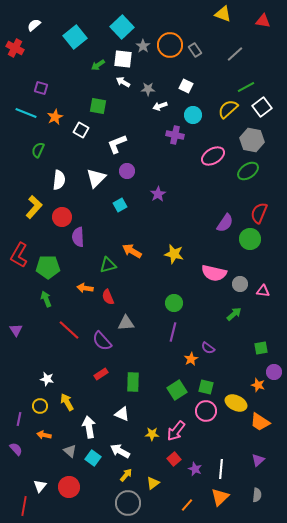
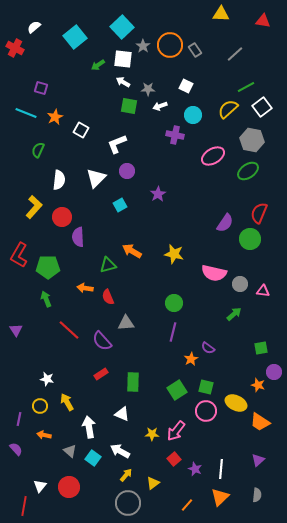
yellow triangle at (223, 14): moved 2 px left; rotated 18 degrees counterclockwise
white semicircle at (34, 25): moved 2 px down
green square at (98, 106): moved 31 px right
